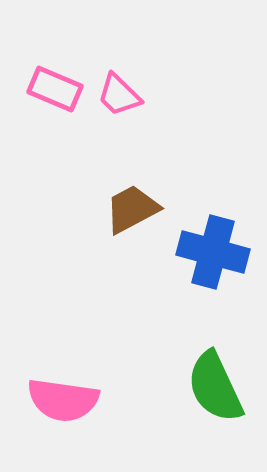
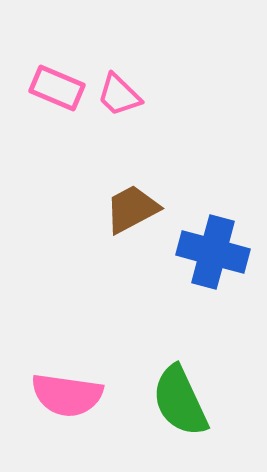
pink rectangle: moved 2 px right, 1 px up
green semicircle: moved 35 px left, 14 px down
pink semicircle: moved 4 px right, 5 px up
